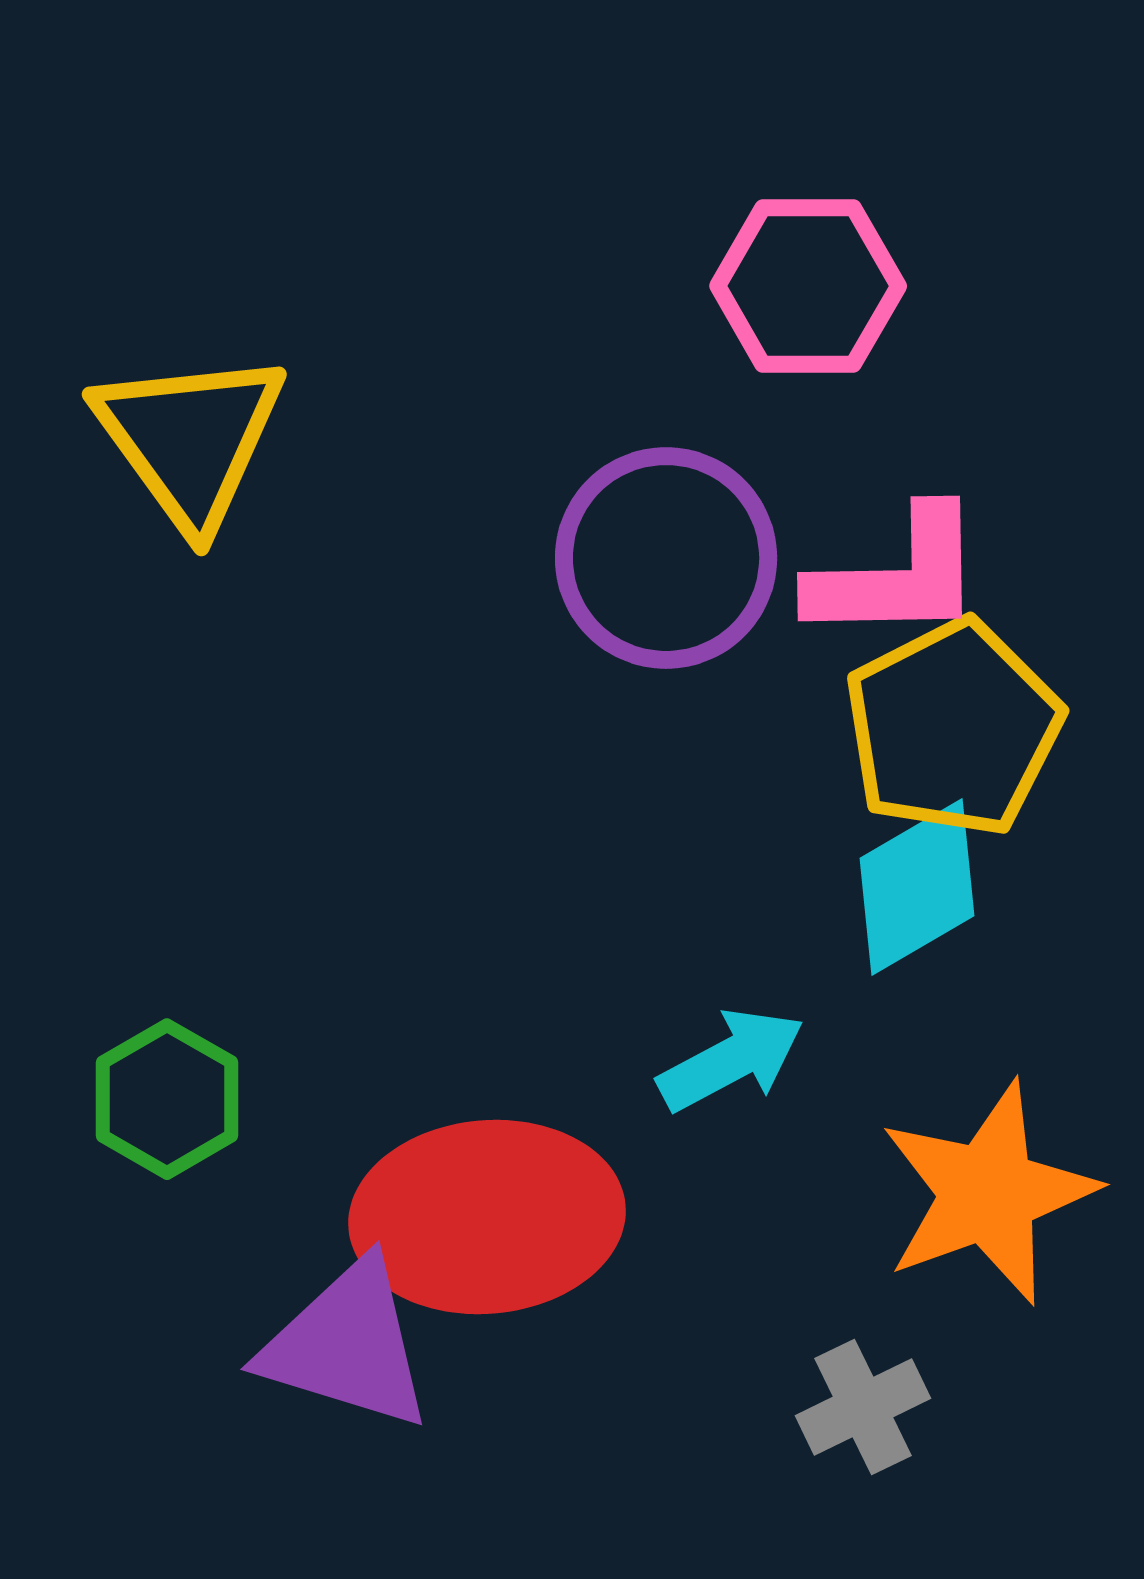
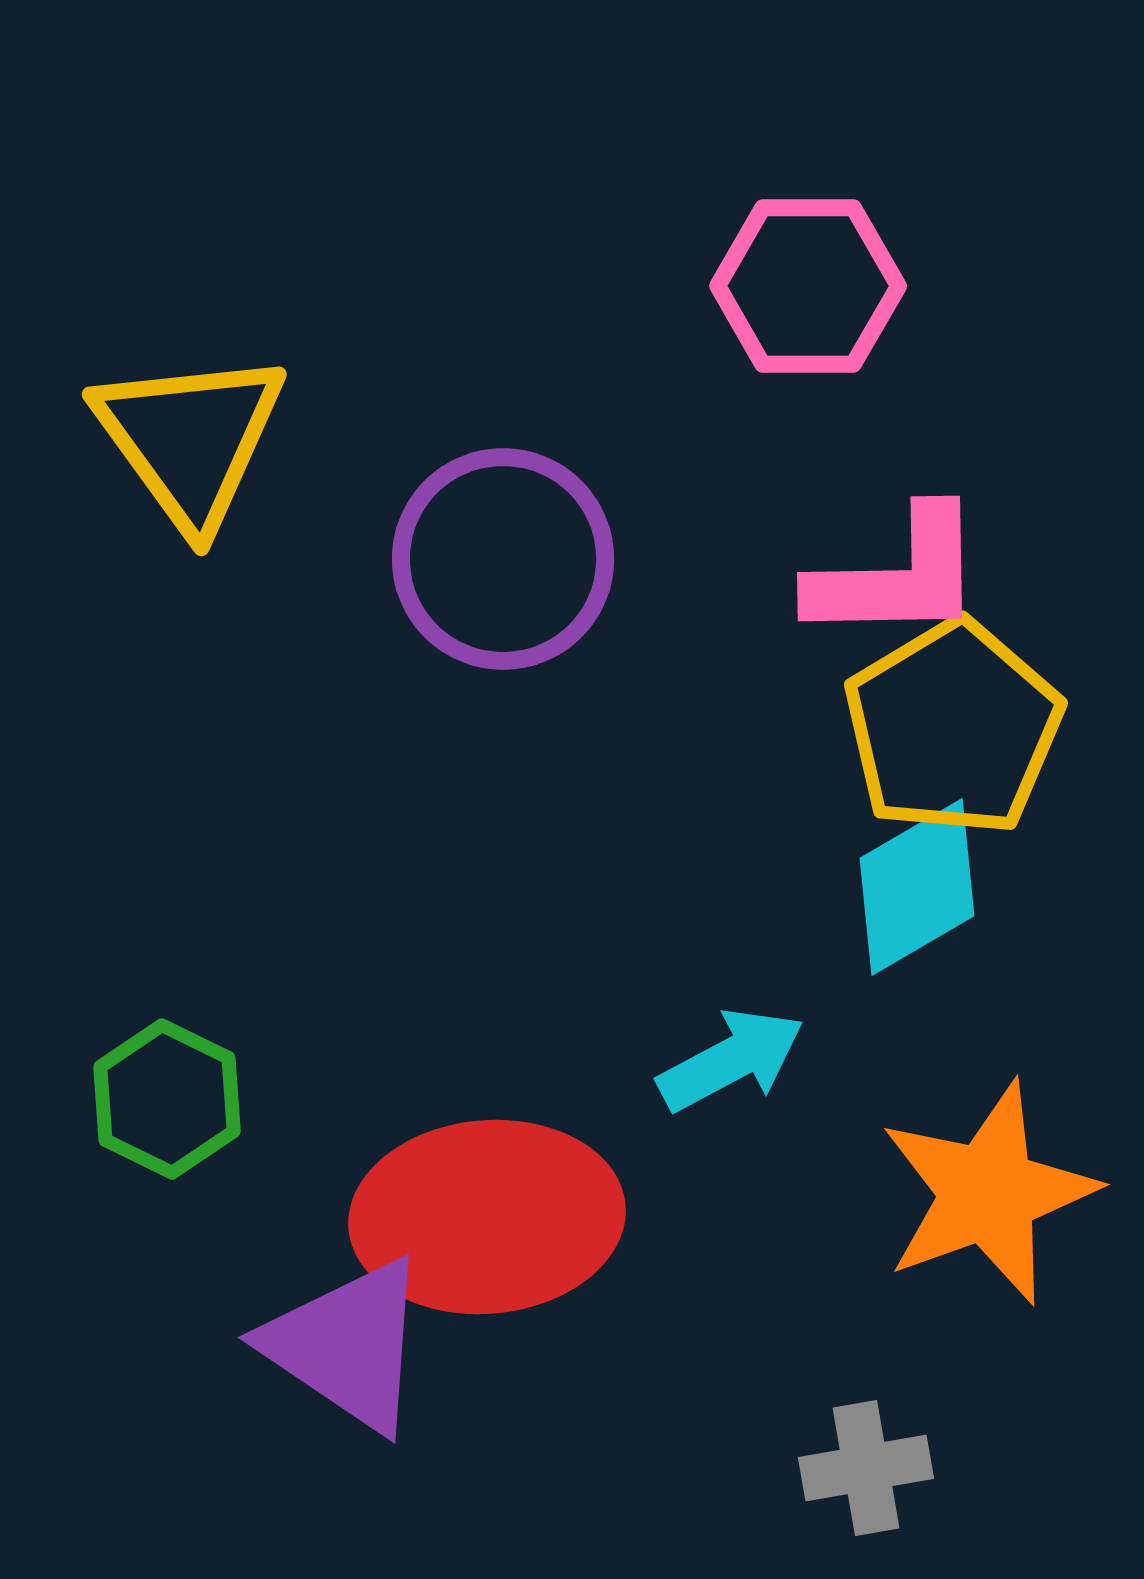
purple circle: moved 163 px left, 1 px down
yellow pentagon: rotated 4 degrees counterclockwise
green hexagon: rotated 4 degrees counterclockwise
purple triangle: rotated 17 degrees clockwise
gray cross: moved 3 px right, 61 px down; rotated 16 degrees clockwise
